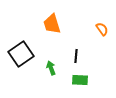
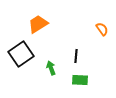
orange trapezoid: moved 14 px left; rotated 75 degrees clockwise
